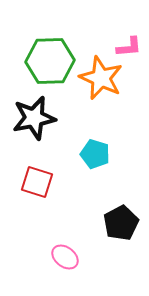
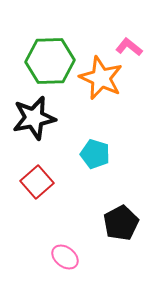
pink L-shape: rotated 136 degrees counterclockwise
red square: rotated 32 degrees clockwise
